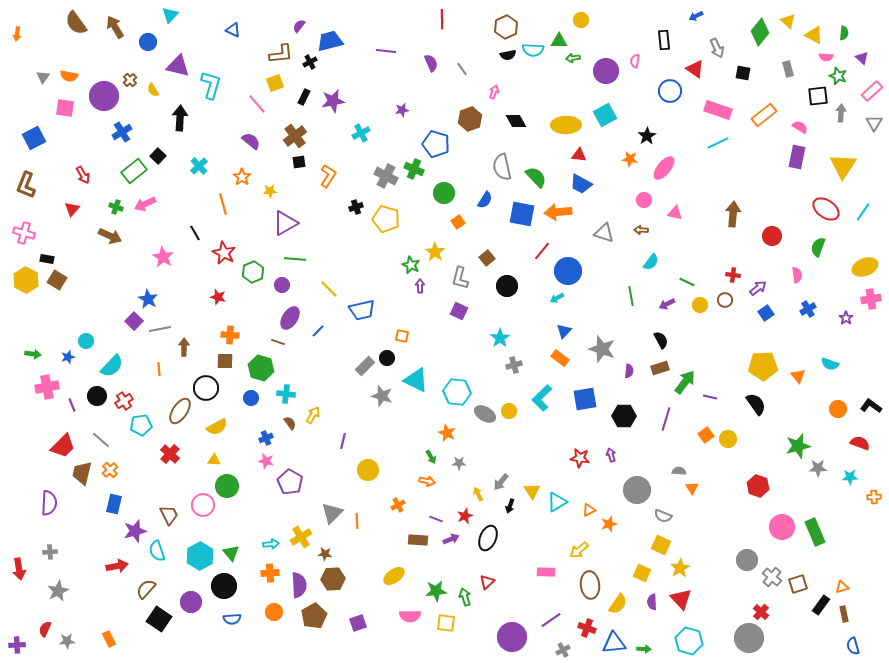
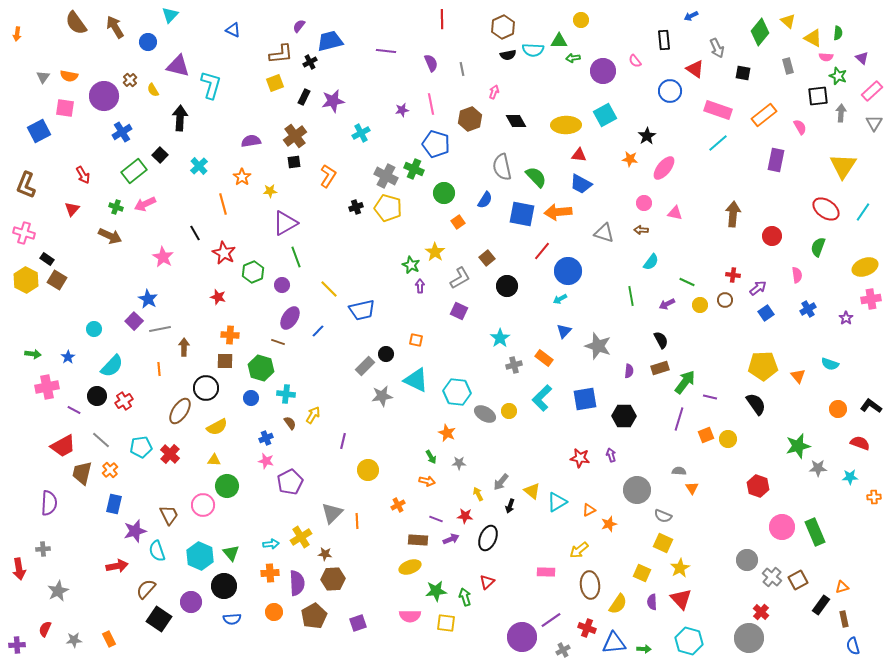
blue arrow at (696, 16): moved 5 px left
brown hexagon at (506, 27): moved 3 px left
green semicircle at (844, 33): moved 6 px left
yellow triangle at (814, 35): moved 1 px left, 3 px down
pink semicircle at (635, 61): rotated 48 degrees counterclockwise
gray line at (462, 69): rotated 24 degrees clockwise
gray rectangle at (788, 69): moved 3 px up
purple circle at (606, 71): moved 3 px left
pink line at (257, 104): moved 174 px right; rotated 30 degrees clockwise
pink semicircle at (800, 127): rotated 28 degrees clockwise
blue square at (34, 138): moved 5 px right, 7 px up
purple semicircle at (251, 141): rotated 48 degrees counterclockwise
cyan line at (718, 143): rotated 15 degrees counterclockwise
black square at (158, 156): moved 2 px right, 1 px up
purple rectangle at (797, 157): moved 21 px left, 3 px down
black square at (299, 162): moved 5 px left
pink circle at (644, 200): moved 3 px down
yellow pentagon at (386, 219): moved 2 px right, 11 px up
black rectangle at (47, 259): rotated 24 degrees clockwise
green line at (295, 259): moved 1 px right, 2 px up; rotated 65 degrees clockwise
gray L-shape at (460, 278): rotated 135 degrees counterclockwise
cyan arrow at (557, 298): moved 3 px right, 1 px down
orange square at (402, 336): moved 14 px right, 4 px down
cyan circle at (86, 341): moved 8 px right, 12 px up
gray star at (602, 349): moved 4 px left, 3 px up
blue star at (68, 357): rotated 16 degrees counterclockwise
black circle at (387, 358): moved 1 px left, 4 px up
orange rectangle at (560, 358): moved 16 px left
gray star at (382, 396): rotated 25 degrees counterclockwise
purple line at (72, 405): moved 2 px right, 5 px down; rotated 40 degrees counterclockwise
purple line at (666, 419): moved 13 px right
cyan pentagon at (141, 425): moved 22 px down
orange square at (706, 435): rotated 14 degrees clockwise
red trapezoid at (63, 446): rotated 16 degrees clockwise
purple pentagon at (290, 482): rotated 15 degrees clockwise
yellow triangle at (532, 491): rotated 18 degrees counterclockwise
red star at (465, 516): rotated 28 degrees clockwise
yellow square at (661, 545): moved 2 px right, 2 px up
gray cross at (50, 552): moved 7 px left, 3 px up
cyan hexagon at (200, 556): rotated 8 degrees counterclockwise
yellow ellipse at (394, 576): moved 16 px right, 9 px up; rotated 15 degrees clockwise
brown square at (798, 584): moved 4 px up; rotated 12 degrees counterclockwise
purple semicircle at (299, 585): moved 2 px left, 2 px up
brown rectangle at (844, 614): moved 5 px down
purple circle at (512, 637): moved 10 px right
gray star at (67, 641): moved 7 px right, 1 px up
